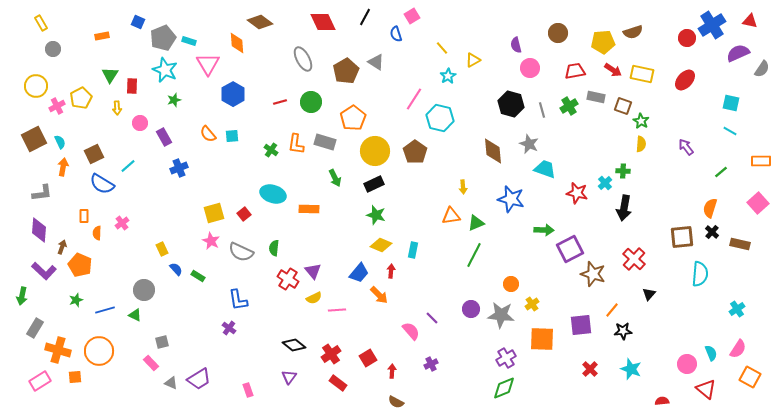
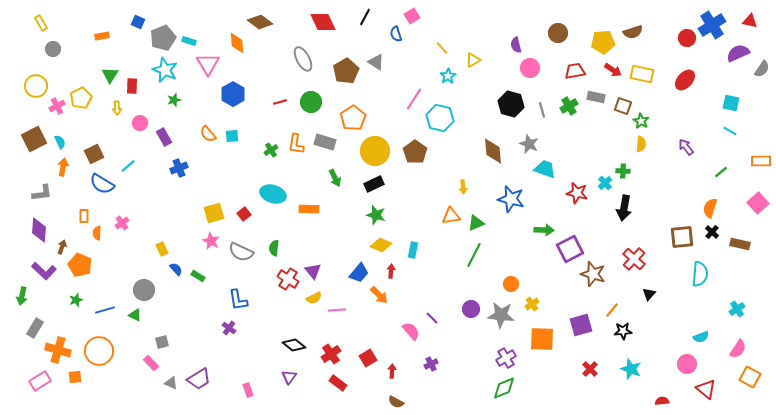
green cross at (271, 150): rotated 24 degrees clockwise
purple square at (581, 325): rotated 10 degrees counterclockwise
cyan semicircle at (711, 353): moved 10 px left, 16 px up; rotated 91 degrees clockwise
